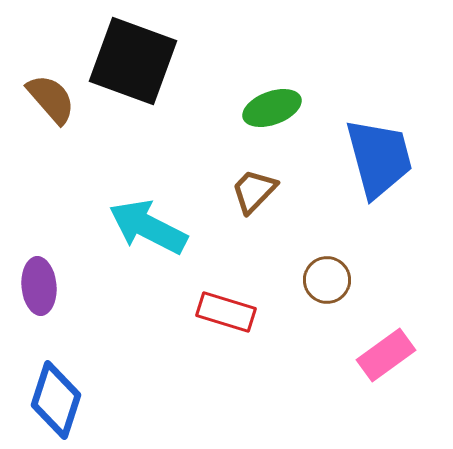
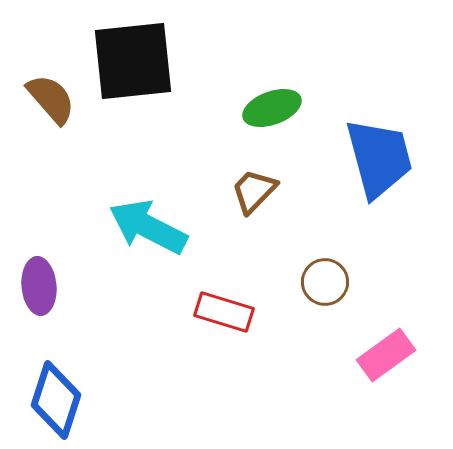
black square: rotated 26 degrees counterclockwise
brown circle: moved 2 px left, 2 px down
red rectangle: moved 2 px left
